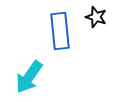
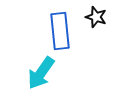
cyan arrow: moved 12 px right, 4 px up
